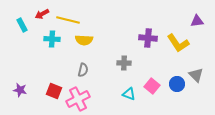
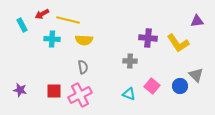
gray cross: moved 6 px right, 2 px up
gray semicircle: moved 3 px up; rotated 24 degrees counterclockwise
blue circle: moved 3 px right, 2 px down
red square: rotated 21 degrees counterclockwise
pink cross: moved 2 px right, 4 px up
